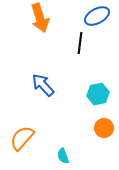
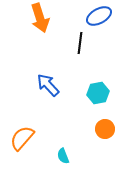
blue ellipse: moved 2 px right
blue arrow: moved 5 px right
cyan hexagon: moved 1 px up
orange circle: moved 1 px right, 1 px down
